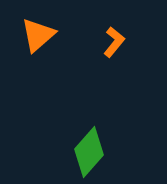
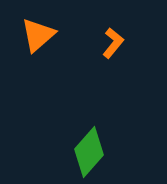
orange L-shape: moved 1 px left, 1 px down
